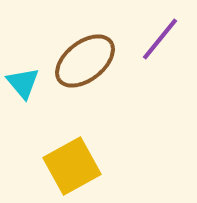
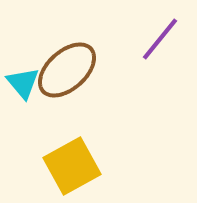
brown ellipse: moved 18 px left, 9 px down; rotated 4 degrees counterclockwise
